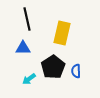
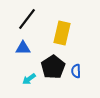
black line: rotated 50 degrees clockwise
